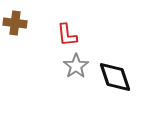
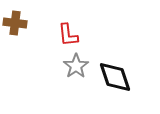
red L-shape: moved 1 px right
